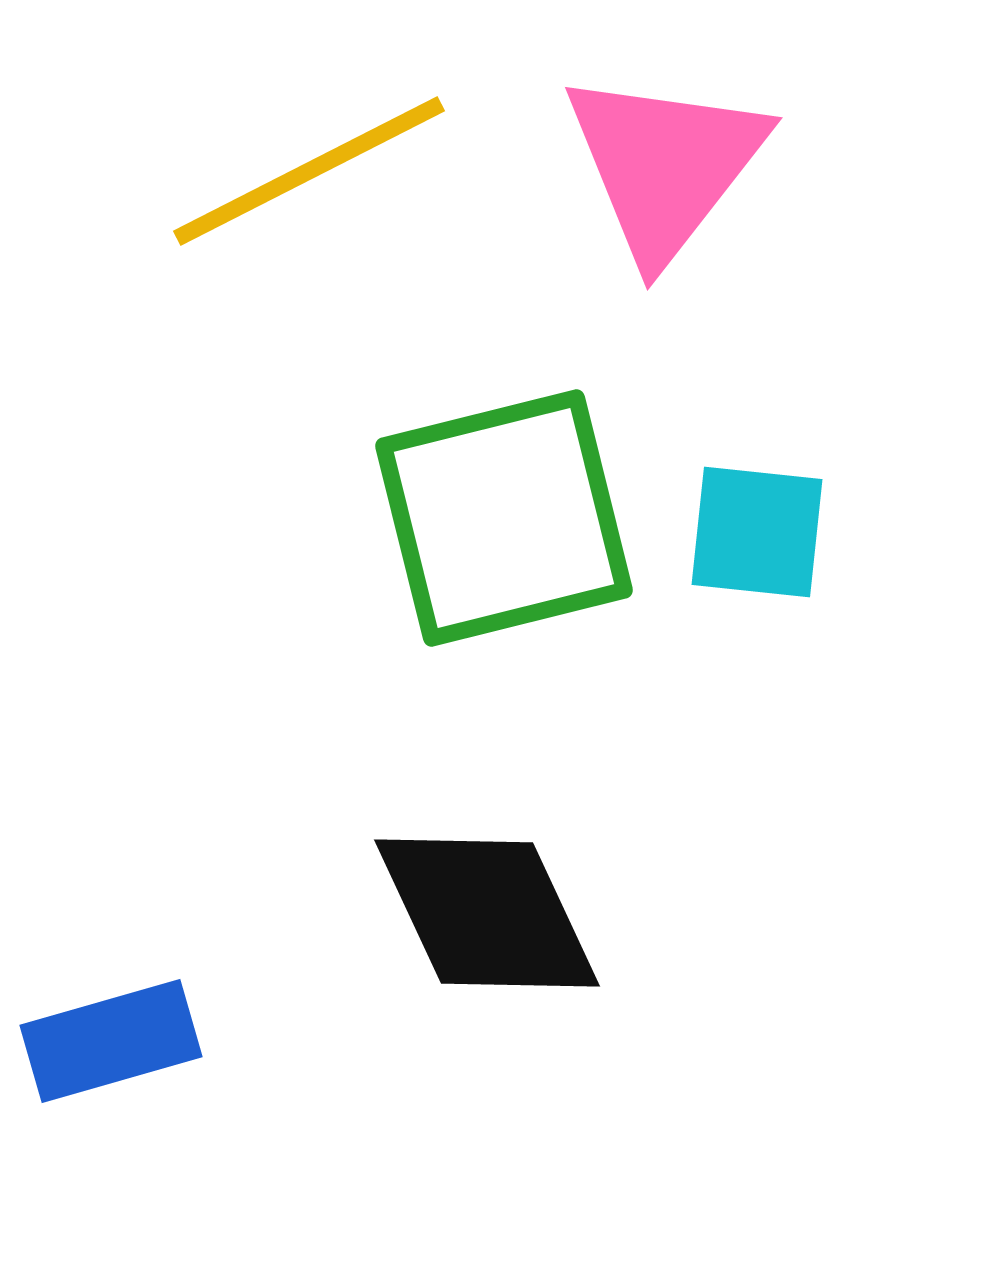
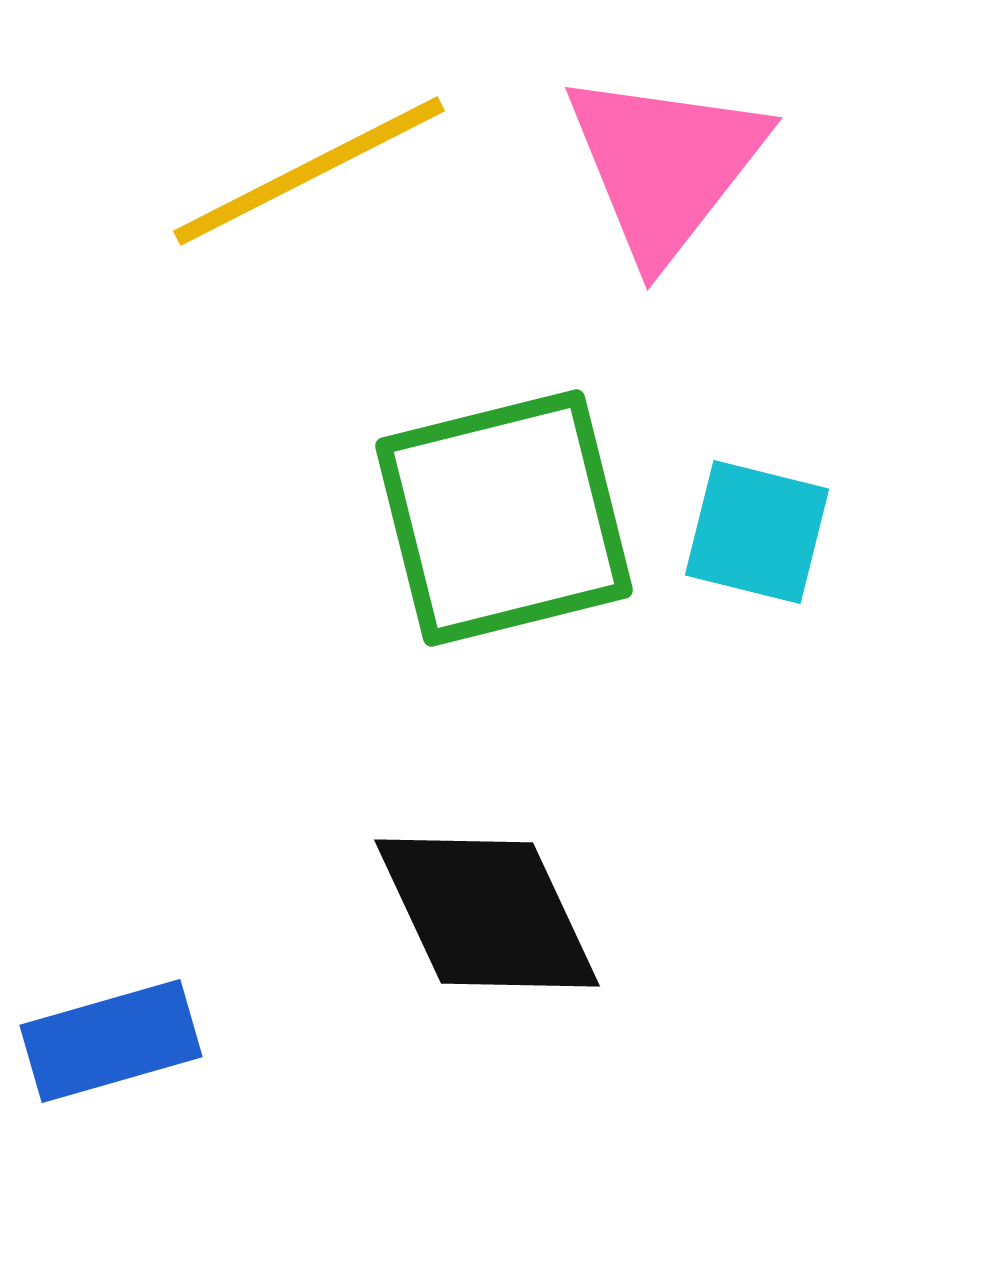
cyan square: rotated 8 degrees clockwise
